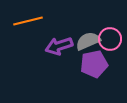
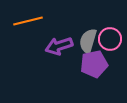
gray semicircle: rotated 50 degrees counterclockwise
